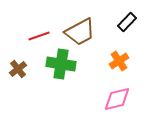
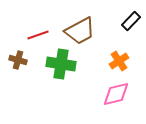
black rectangle: moved 4 px right, 1 px up
brown trapezoid: moved 1 px up
red line: moved 1 px left, 1 px up
brown cross: moved 9 px up; rotated 36 degrees counterclockwise
pink diamond: moved 1 px left, 5 px up
